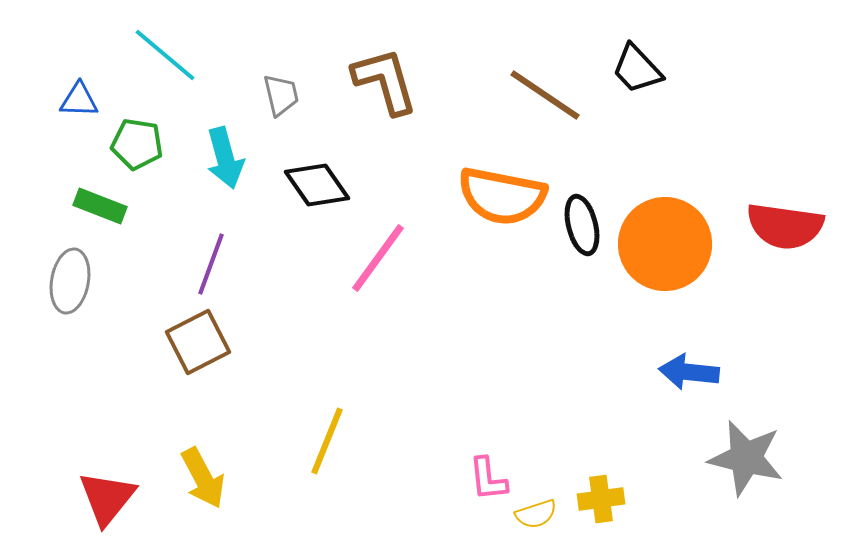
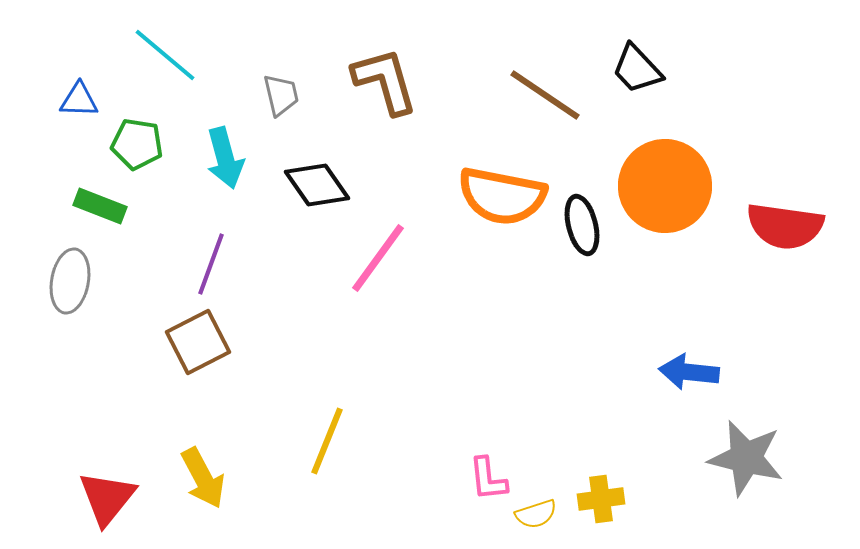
orange circle: moved 58 px up
